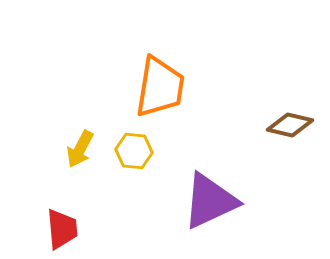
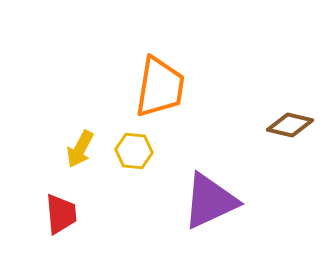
red trapezoid: moved 1 px left, 15 px up
